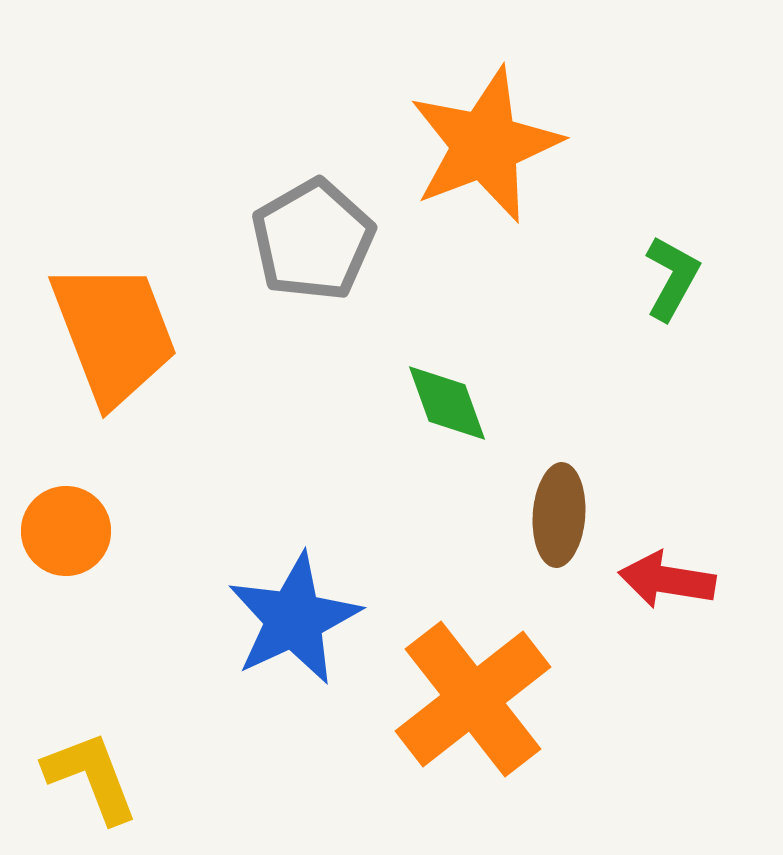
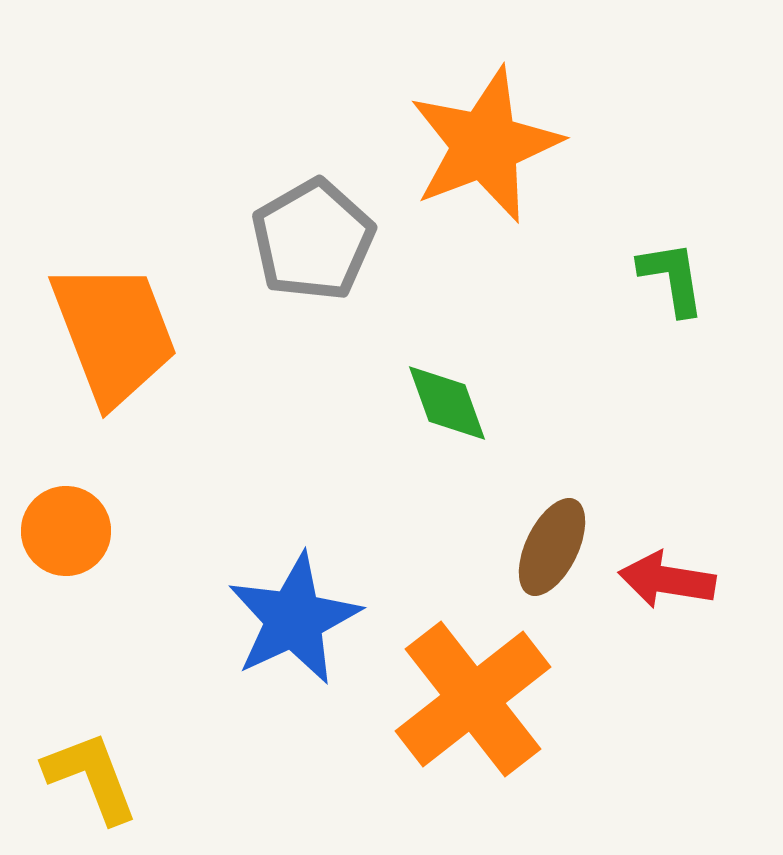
green L-shape: rotated 38 degrees counterclockwise
brown ellipse: moved 7 px left, 32 px down; rotated 22 degrees clockwise
